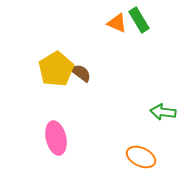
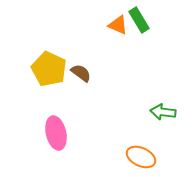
orange triangle: moved 1 px right, 2 px down
yellow pentagon: moved 7 px left; rotated 16 degrees counterclockwise
pink ellipse: moved 5 px up
